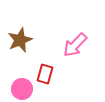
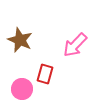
brown star: rotated 25 degrees counterclockwise
